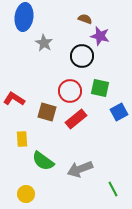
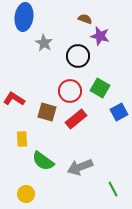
black circle: moved 4 px left
green square: rotated 18 degrees clockwise
gray arrow: moved 2 px up
